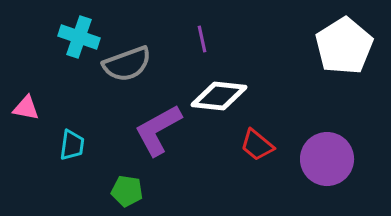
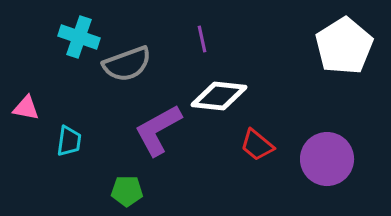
cyan trapezoid: moved 3 px left, 4 px up
green pentagon: rotated 8 degrees counterclockwise
